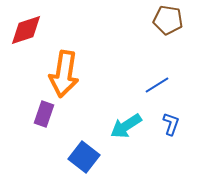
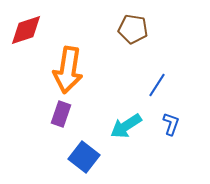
brown pentagon: moved 35 px left, 9 px down
orange arrow: moved 4 px right, 4 px up
blue line: rotated 25 degrees counterclockwise
purple rectangle: moved 17 px right
